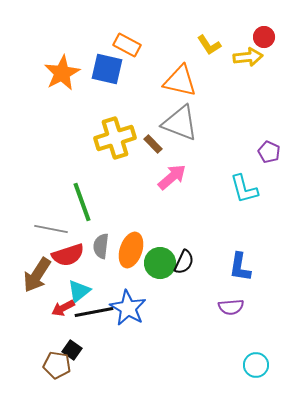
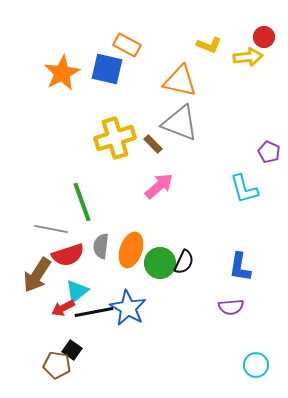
yellow L-shape: rotated 35 degrees counterclockwise
pink arrow: moved 13 px left, 9 px down
cyan triangle: moved 2 px left
